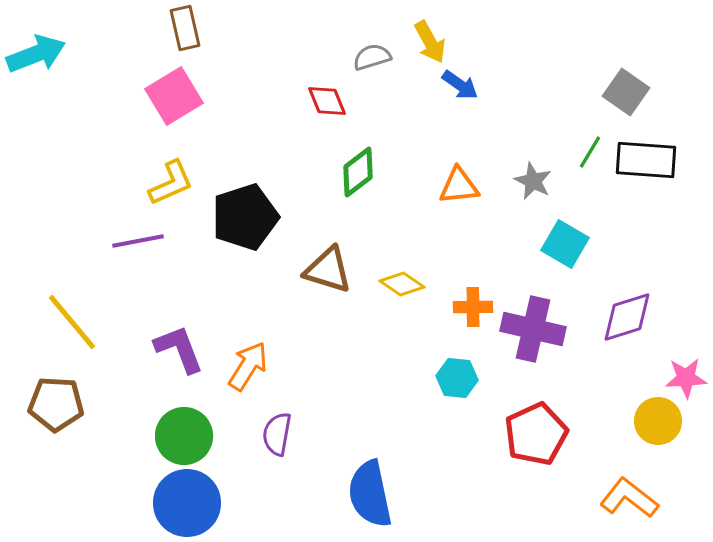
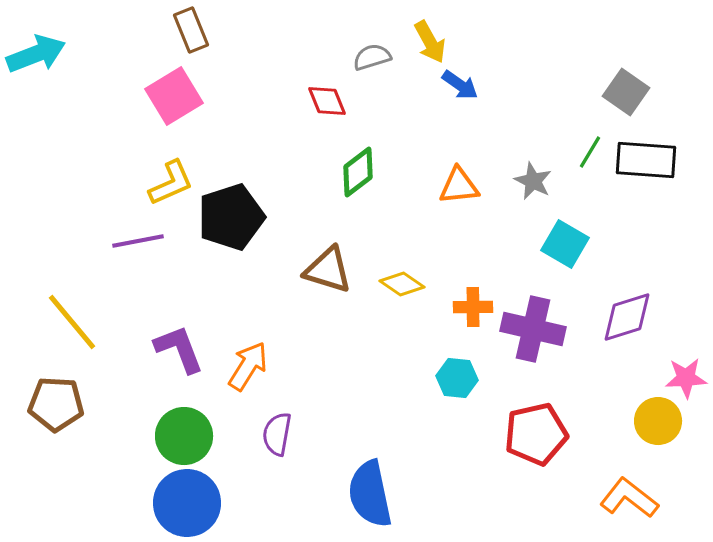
brown rectangle: moved 6 px right, 2 px down; rotated 9 degrees counterclockwise
black pentagon: moved 14 px left
red pentagon: rotated 12 degrees clockwise
